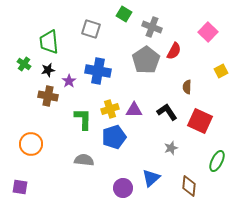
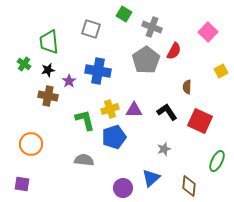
green L-shape: moved 2 px right, 1 px down; rotated 15 degrees counterclockwise
gray star: moved 7 px left, 1 px down
purple square: moved 2 px right, 3 px up
